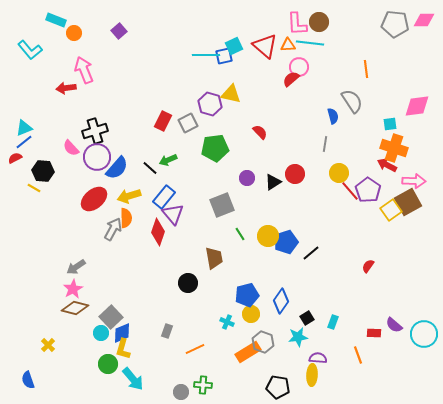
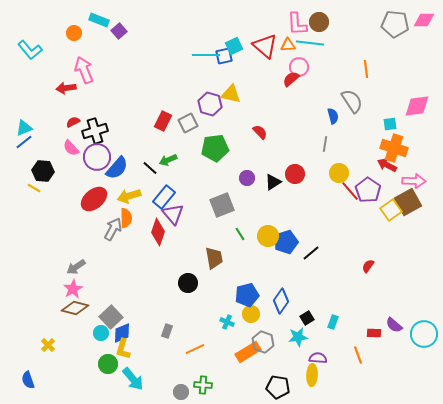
cyan rectangle at (56, 20): moved 43 px right
red semicircle at (15, 158): moved 58 px right, 36 px up
